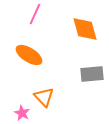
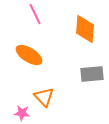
pink line: rotated 50 degrees counterclockwise
orange diamond: rotated 20 degrees clockwise
pink star: rotated 21 degrees counterclockwise
